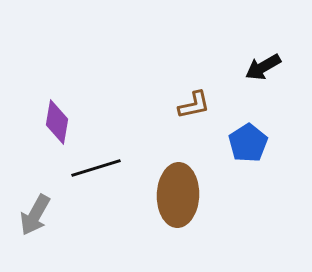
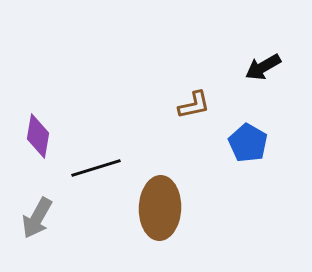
purple diamond: moved 19 px left, 14 px down
blue pentagon: rotated 9 degrees counterclockwise
brown ellipse: moved 18 px left, 13 px down
gray arrow: moved 2 px right, 3 px down
